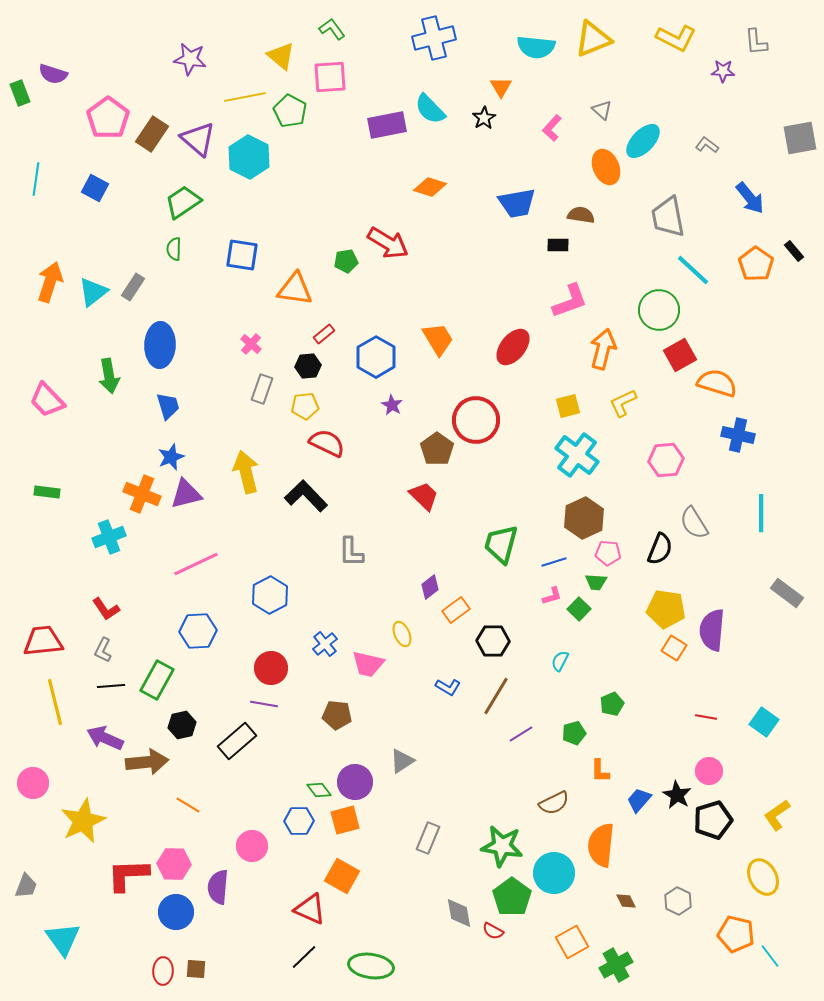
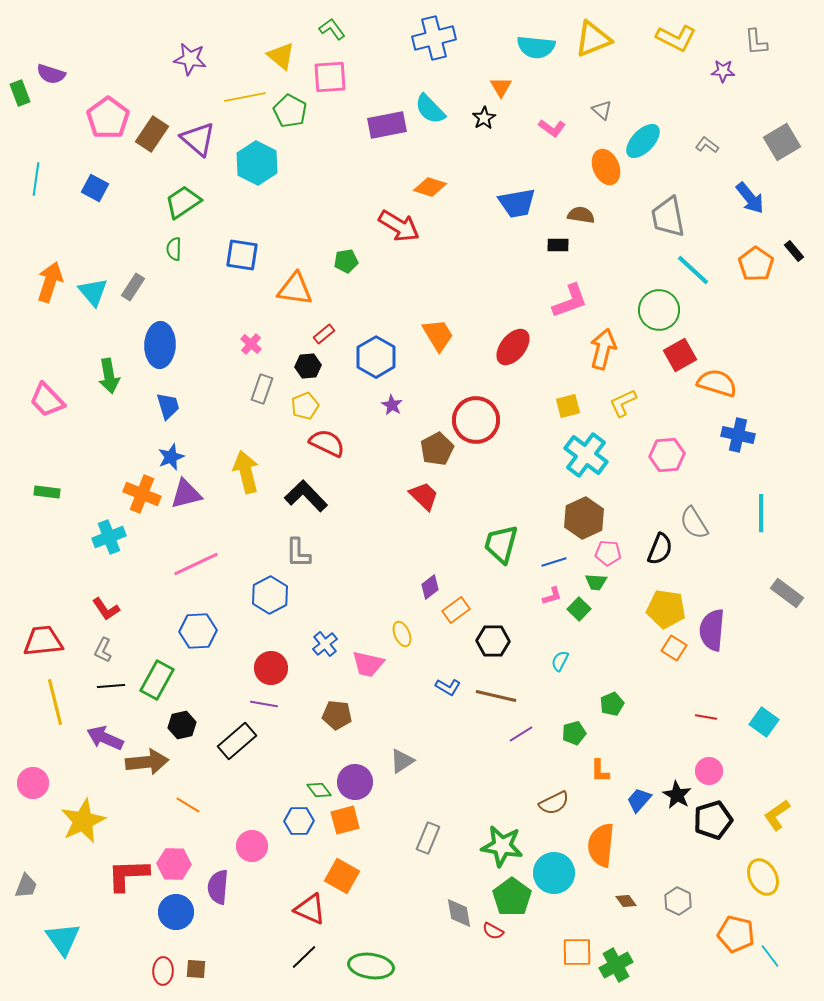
purple semicircle at (53, 74): moved 2 px left
pink L-shape at (552, 128): rotated 96 degrees counterclockwise
gray square at (800, 138): moved 18 px left, 4 px down; rotated 21 degrees counterclockwise
cyan hexagon at (249, 157): moved 8 px right, 6 px down
red arrow at (388, 243): moved 11 px right, 17 px up
cyan triangle at (93, 292): rotated 32 degrees counterclockwise
orange trapezoid at (438, 339): moved 4 px up
yellow pentagon at (305, 406): rotated 16 degrees counterclockwise
brown pentagon at (437, 449): rotated 8 degrees clockwise
cyan cross at (577, 455): moved 9 px right
pink hexagon at (666, 460): moved 1 px right, 5 px up
gray L-shape at (351, 552): moved 53 px left, 1 px down
brown line at (496, 696): rotated 72 degrees clockwise
brown diamond at (626, 901): rotated 10 degrees counterclockwise
orange square at (572, 942): moved 5 px right, 10 px down; rotated 28 degrees clockwise
